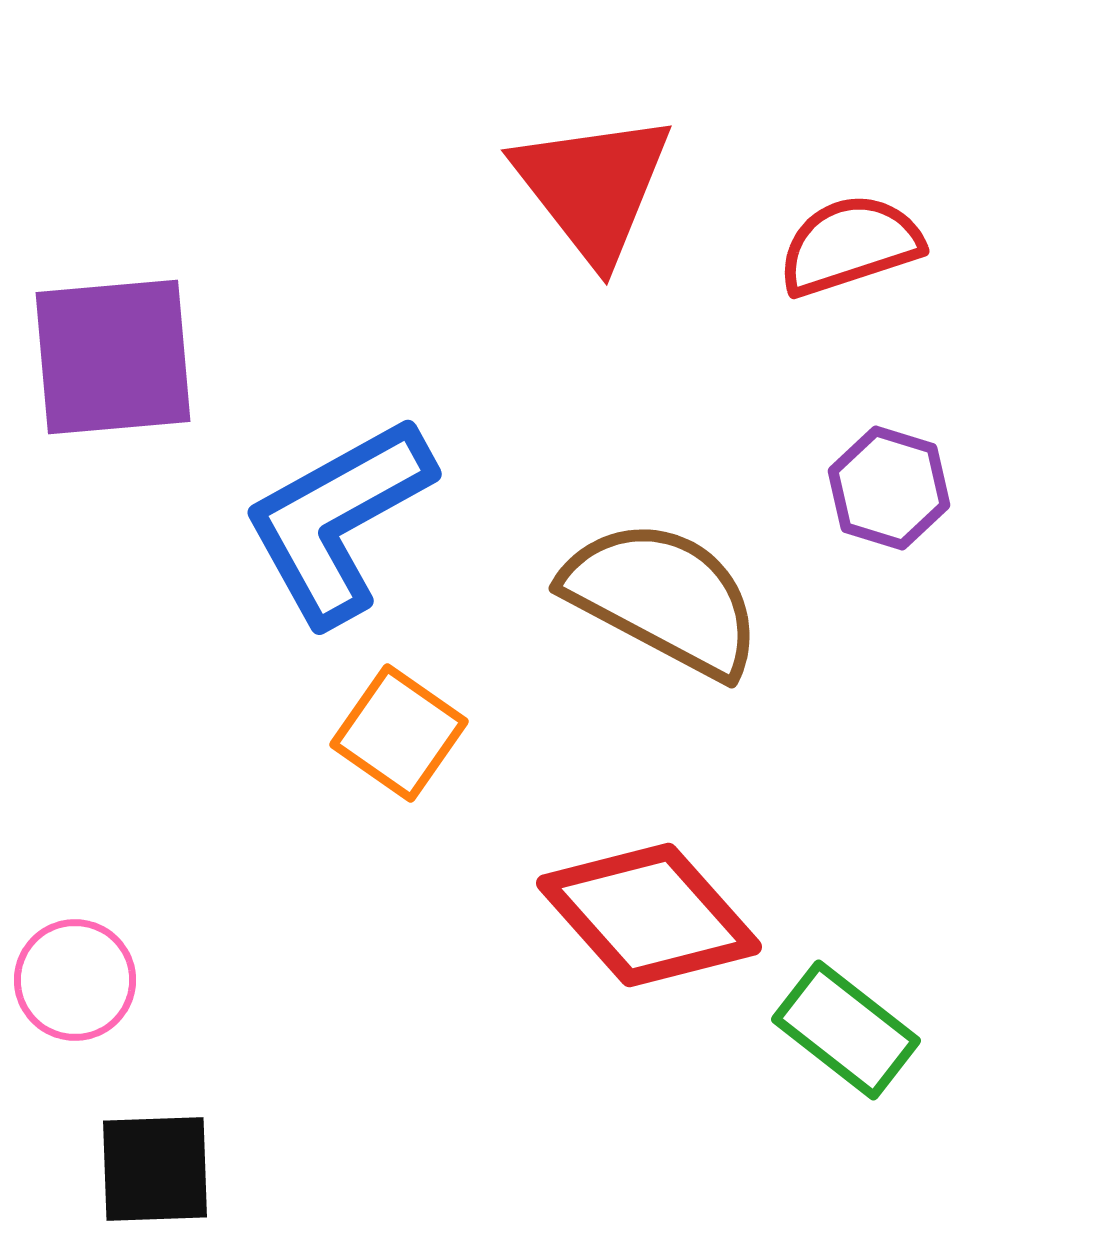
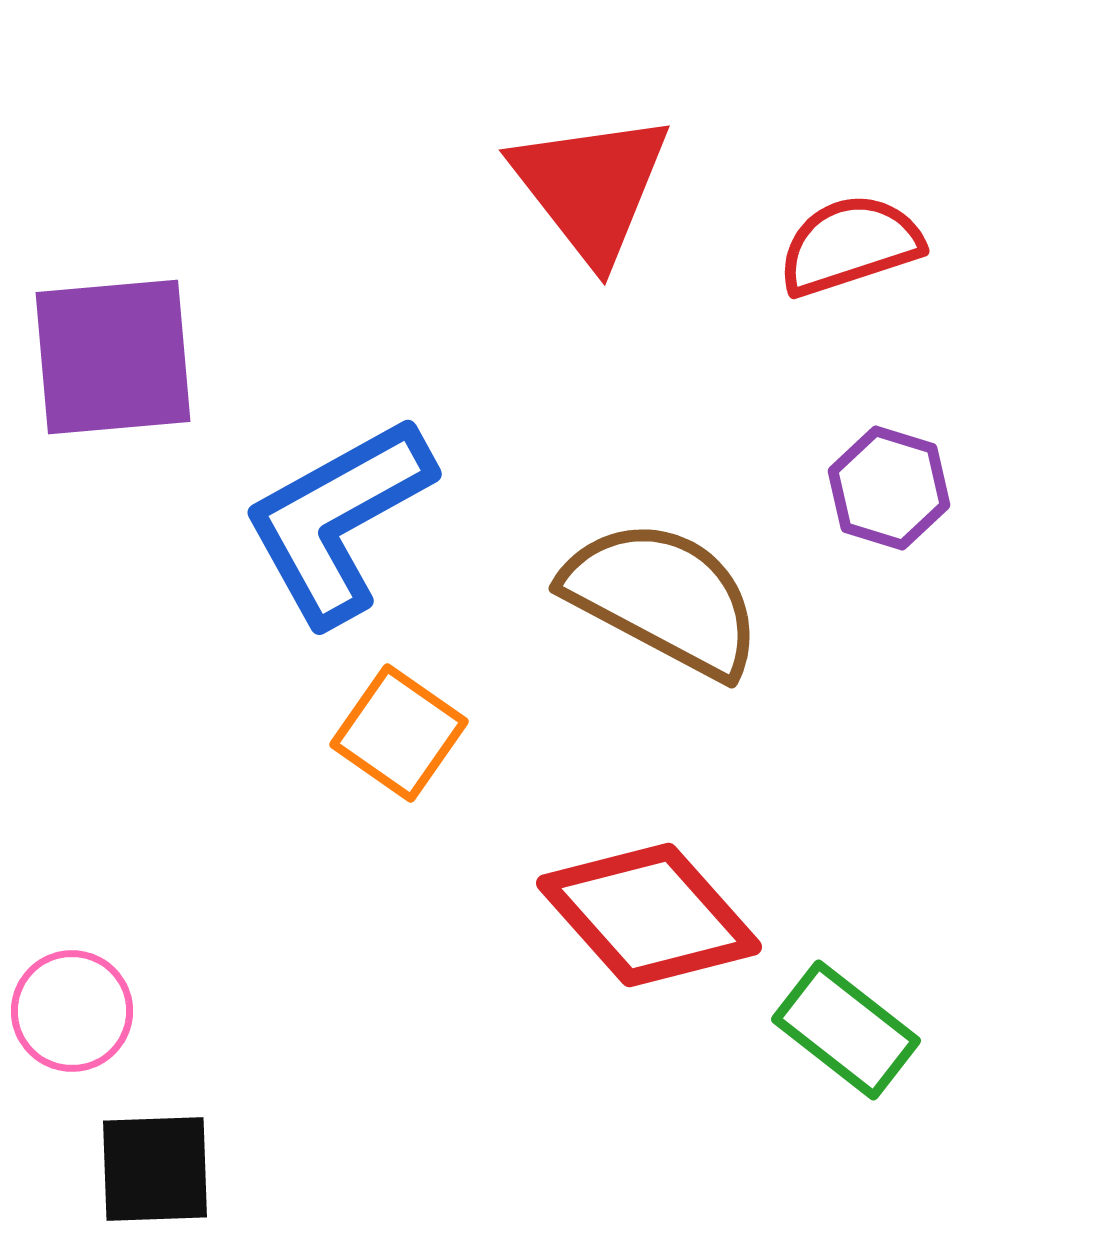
red triangle: moved 2 px left
pink circle: moved 3 px left, 31 px down
